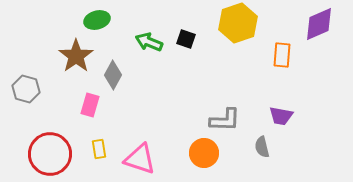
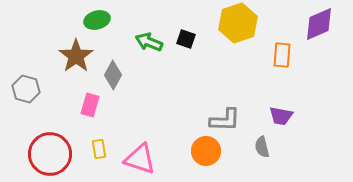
orange circle: moved 2 px right, 2 px up
